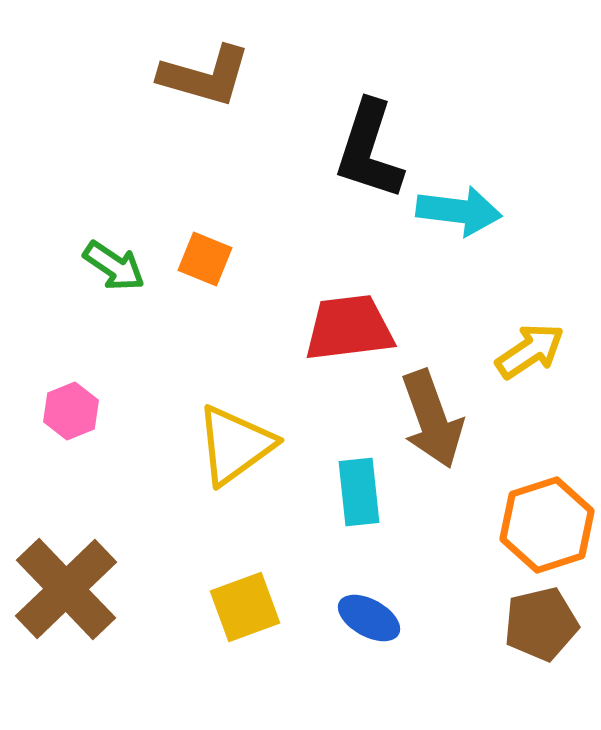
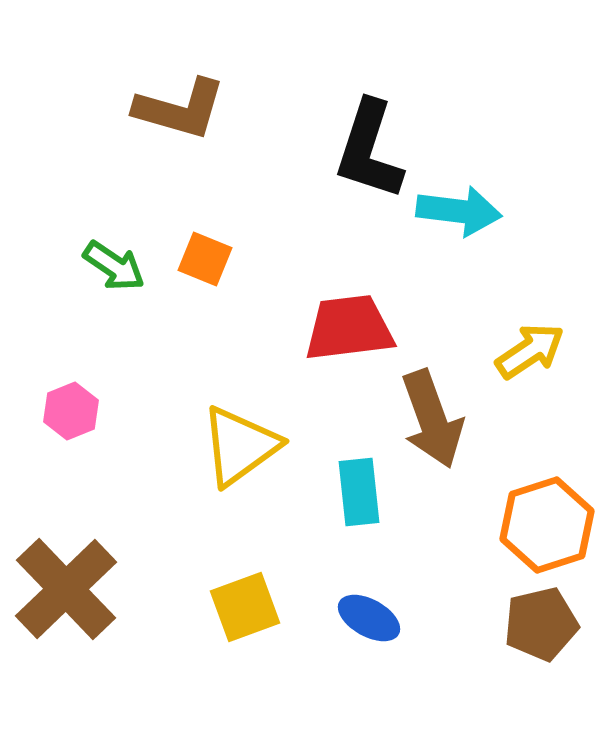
brown L-shape: moved 25 px left, 33 px down
yellow triangle: moved 5 px right, 1 px down
